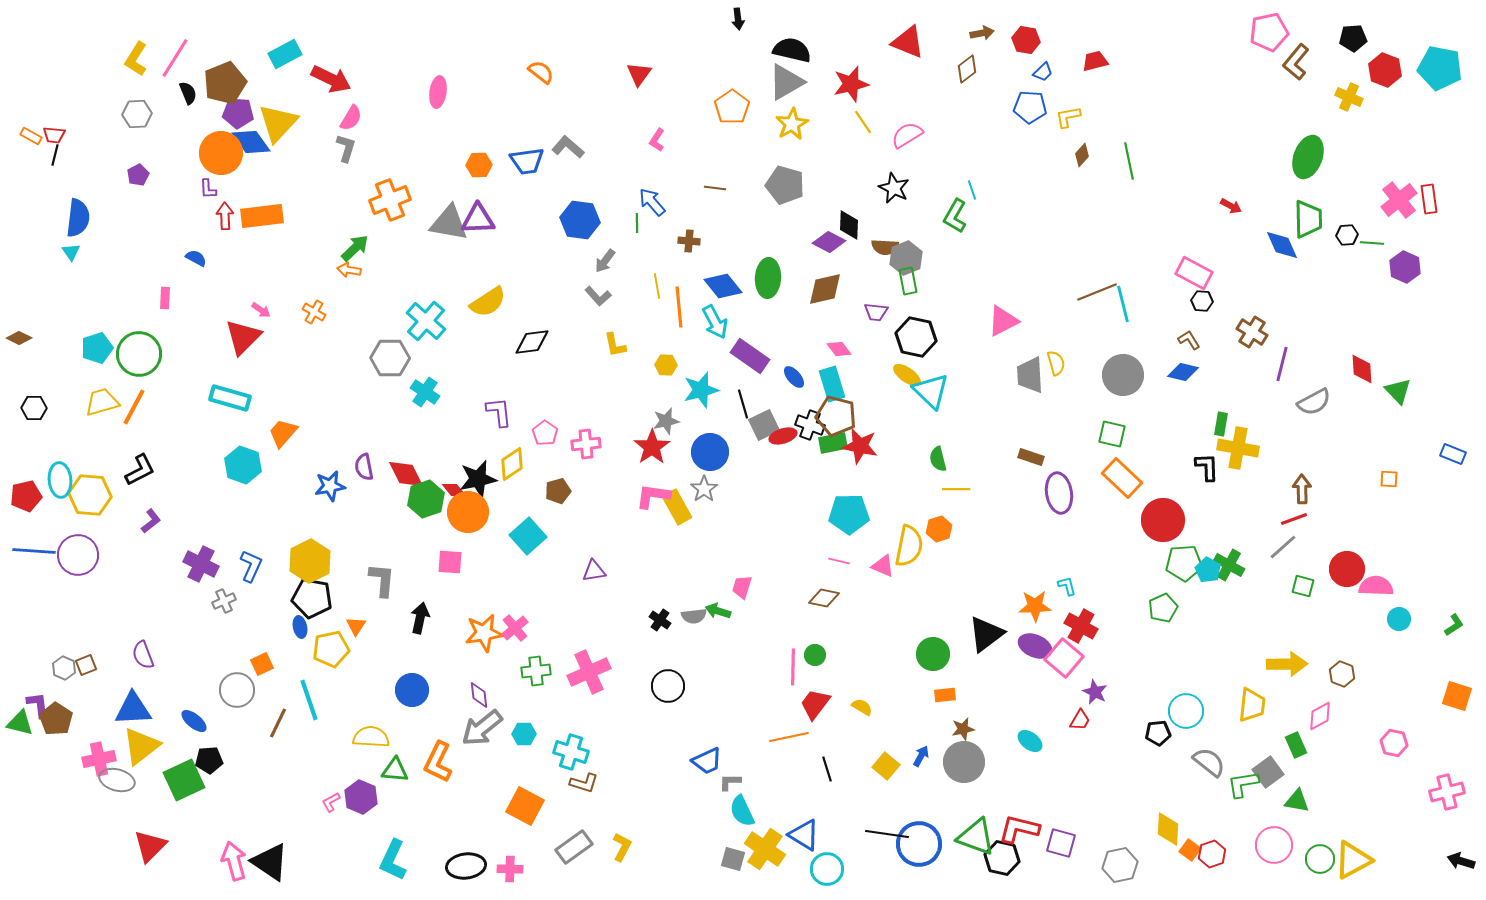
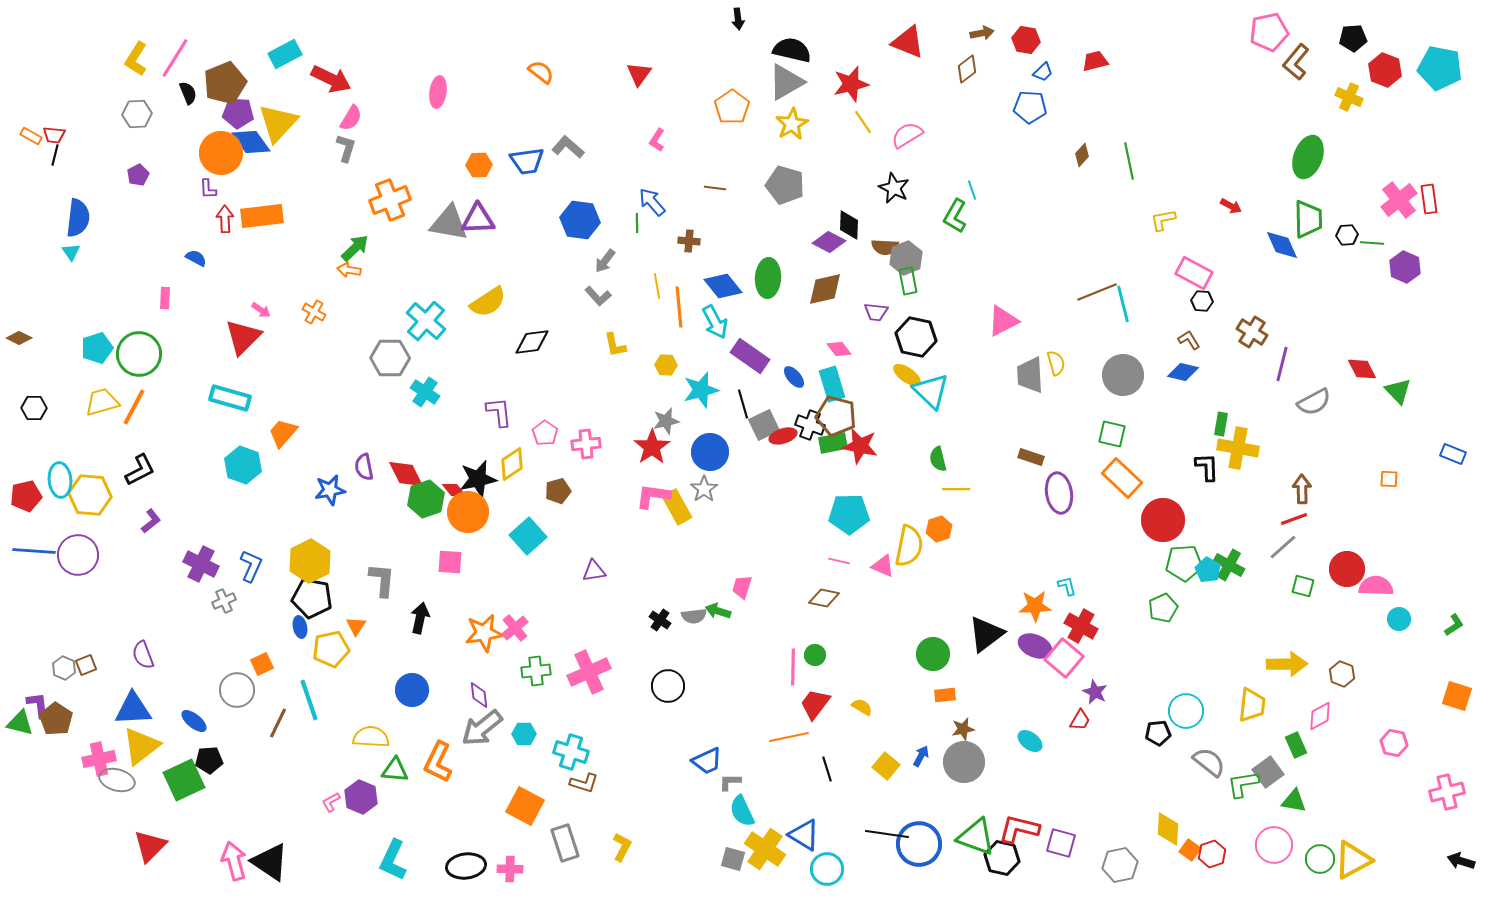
yellow L-shape at (1068, 117): moved 95 px right, 103 px down
red arrow at (225, 216): moved 3 px down
red diamond at (1362, 369): rotated 24 degrees counterclockwise
blue star at (330, 486): moved 4 px down
green triangle at (1297, 801): moved 3 px left
gray rectangle at (574, 847): moved 9 px left, 4 px up; rotated 72 degrees counterclockwise
